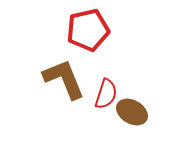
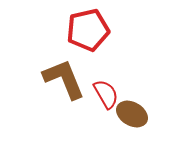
red semicircle: rotated 48 degrees counterclockwise
brown ellipse: moved 2 px down
